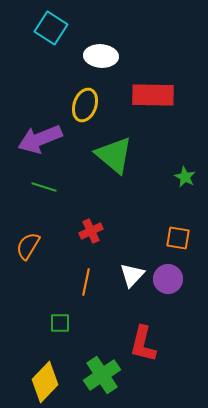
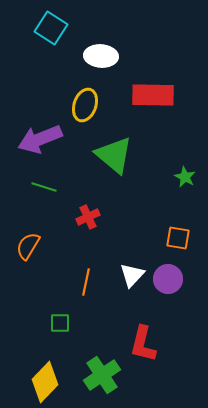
red cross: moved 3 px left, 14 px up
